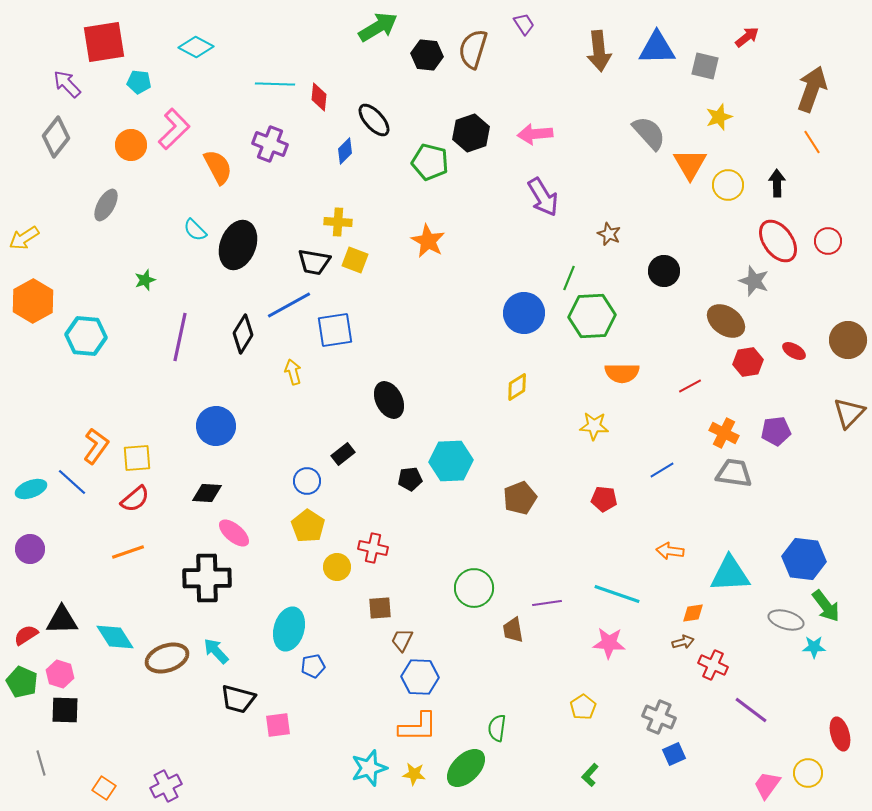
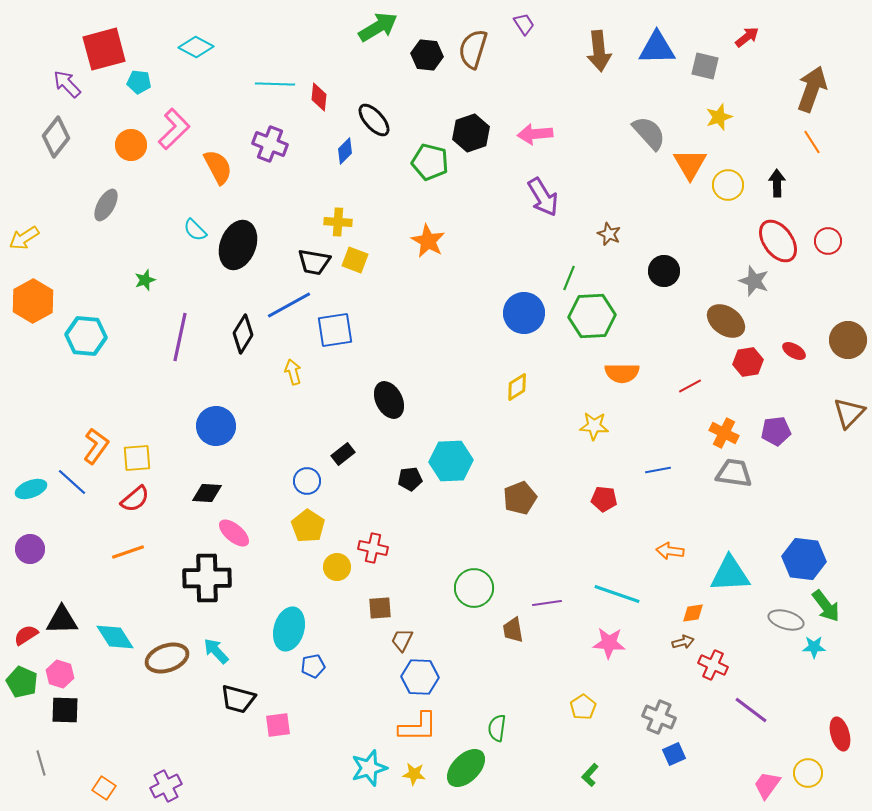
red square at (104, 42): moved 7 px down; rotated 6 degrees counterclockwise
blue line at (662, 470): moved 4 px left; rotated 20 degrees clockwise
